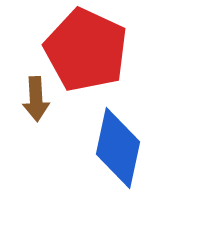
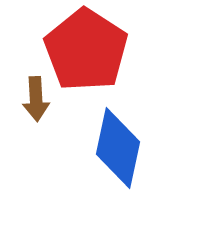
red pentagon: rotated 8 degrees clockwise
